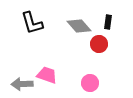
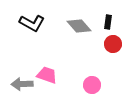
black L-shape: rotated 45 degrees counterclockwise
red circle: moved 14 px right
pink circle: moved 2 px right, 2 px down
